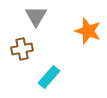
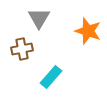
gray triangle: moved 3 px right, 2 px down
cyan rectangle: moved 2 px right
